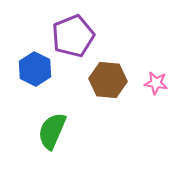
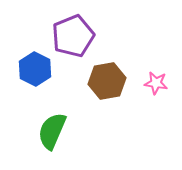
brown hexagon: moved 1 px left, 1 px down; rotated 15 degrees counterclockwise
